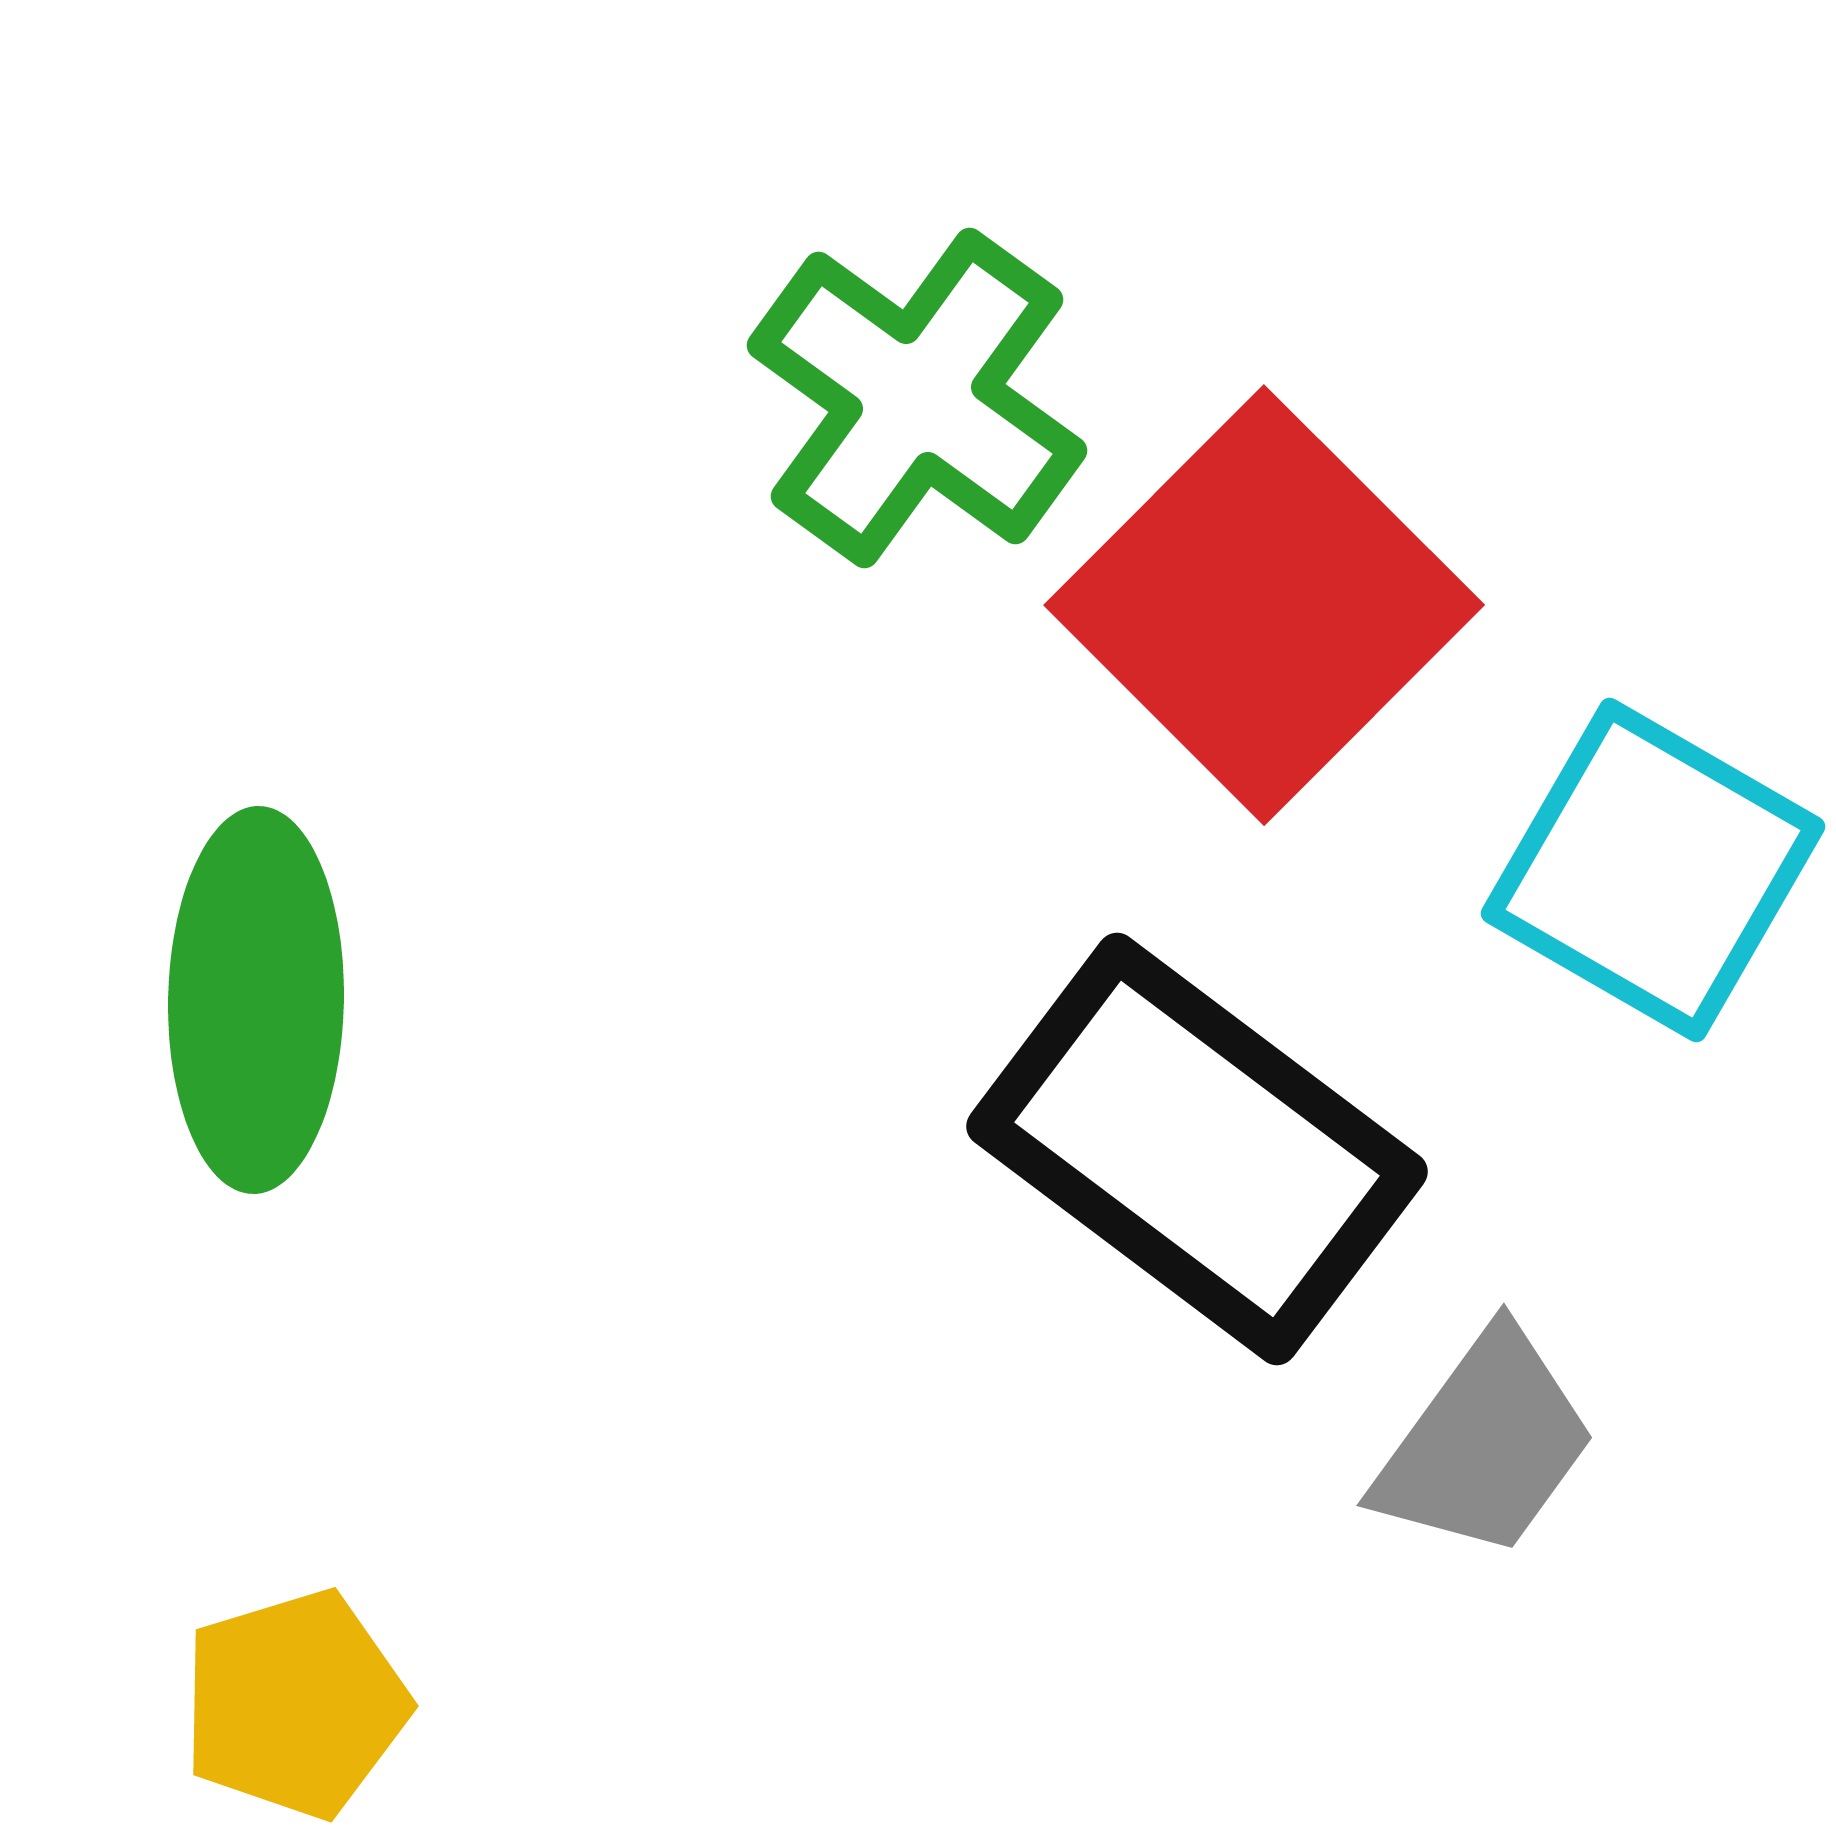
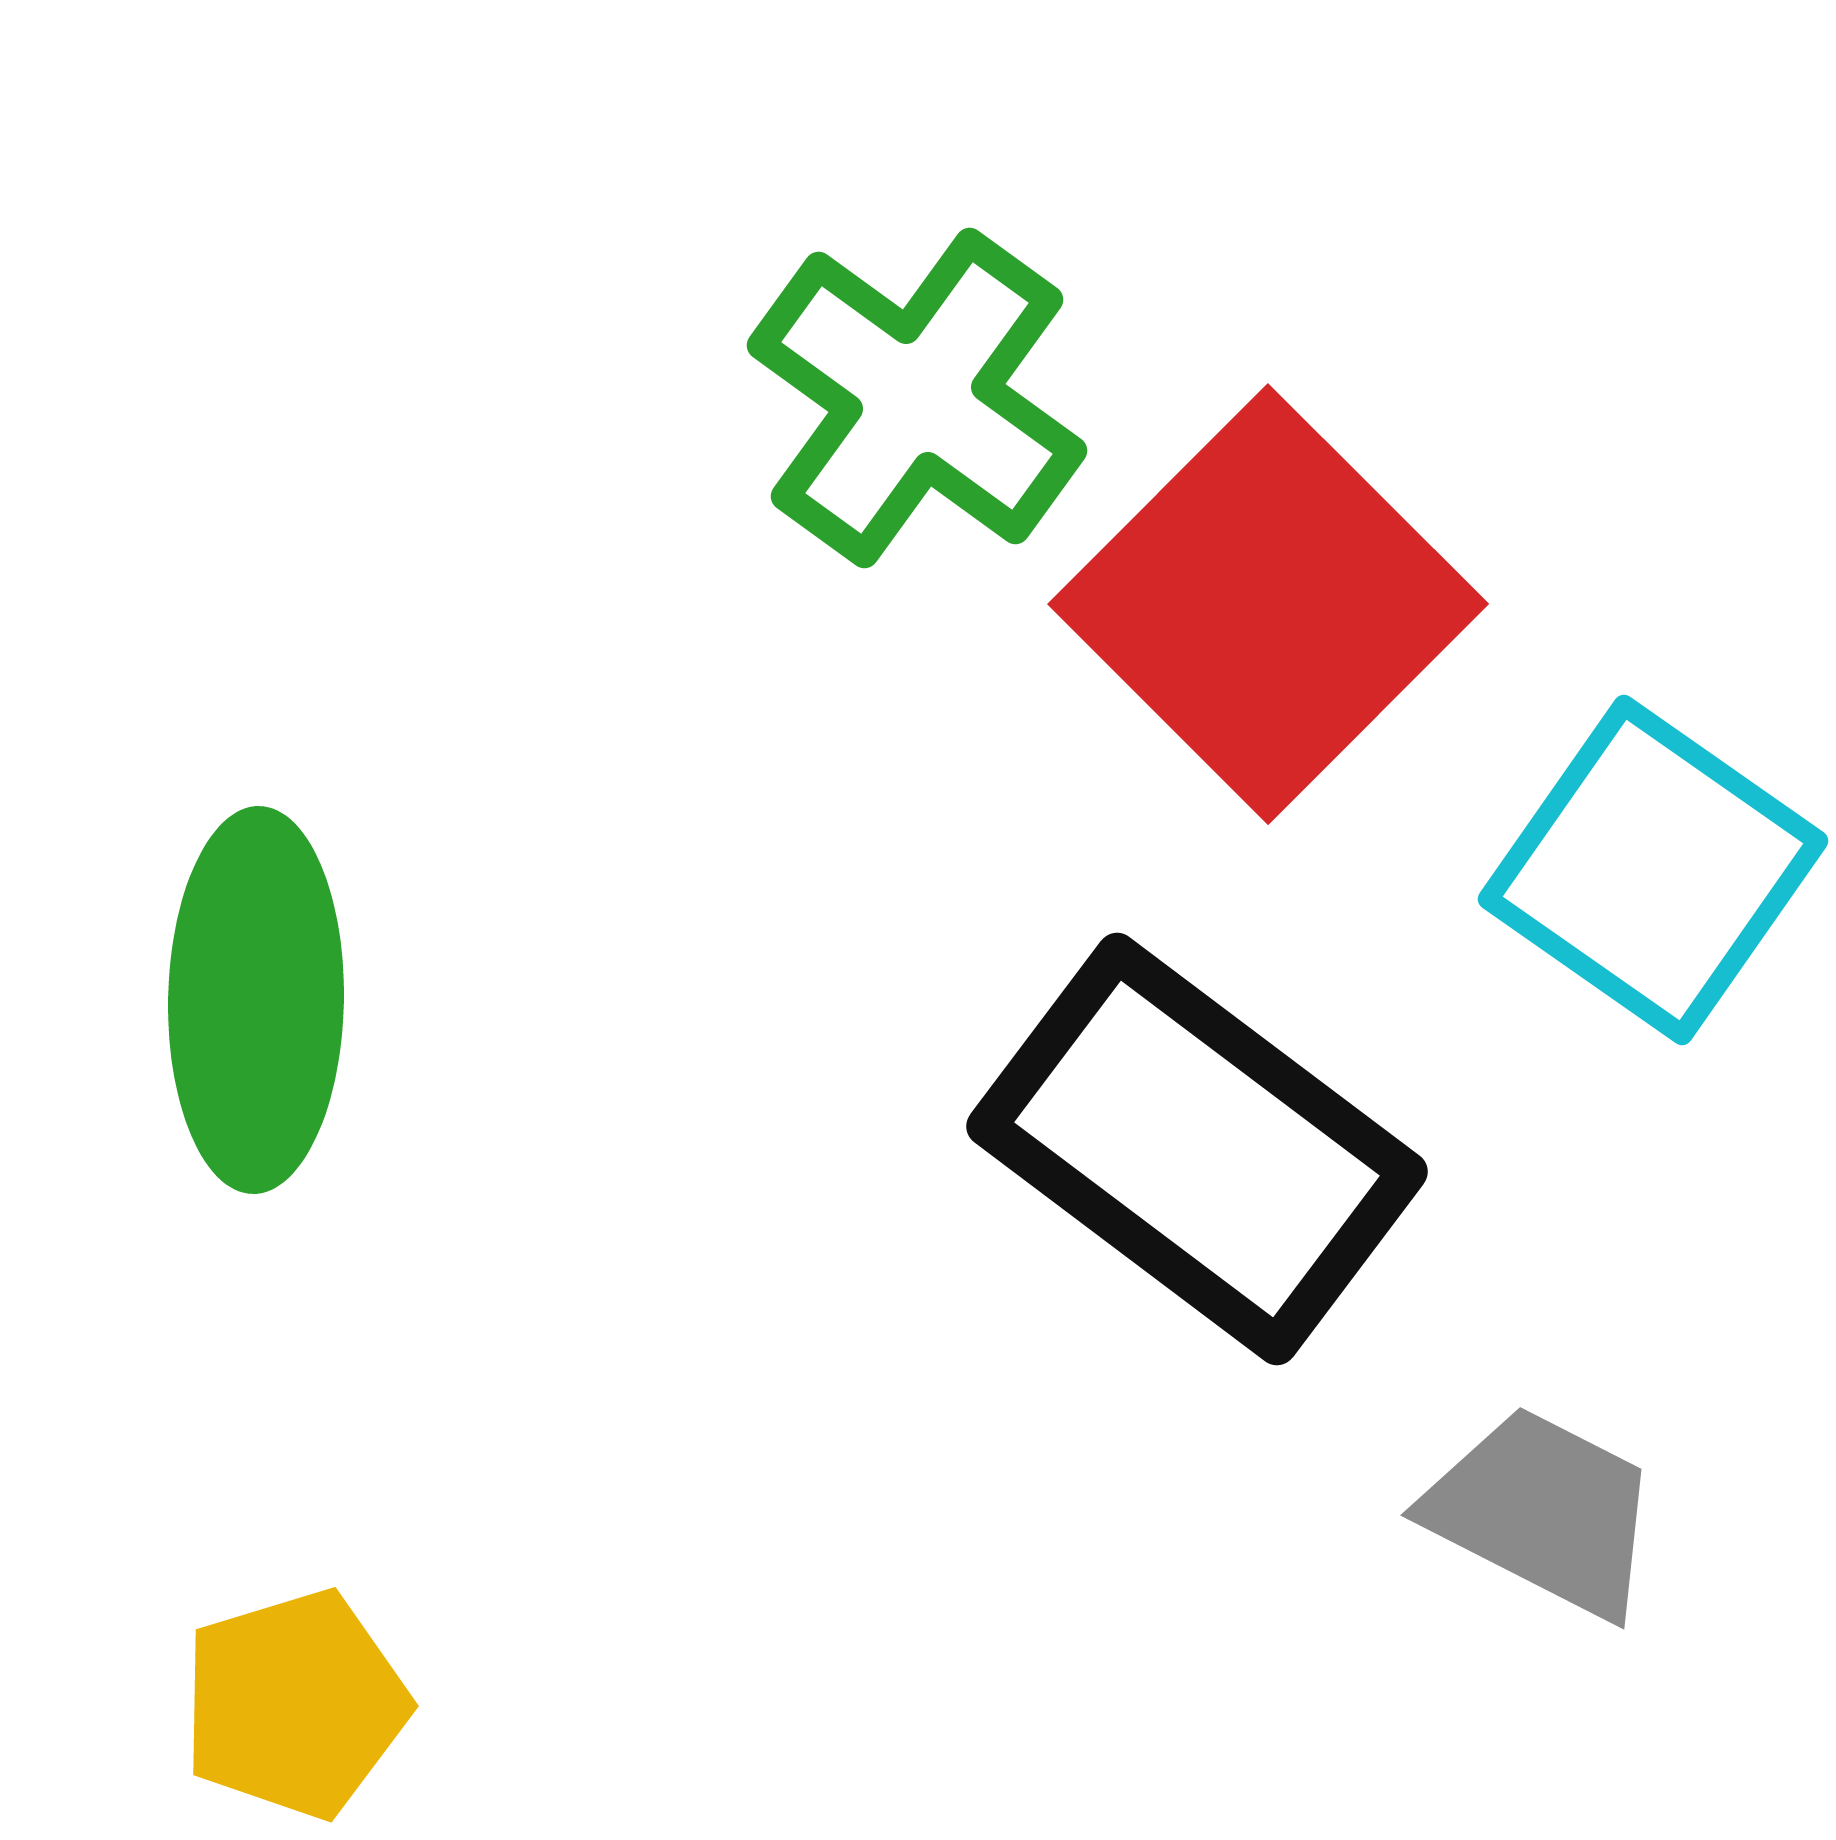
red square: moved 4 px right, 1 px up
cyan square: rotated 5 degrees clockwise
gray trapezoid: moved 58 px right, 68 px down; rotated 99 degrees counterclockwise
